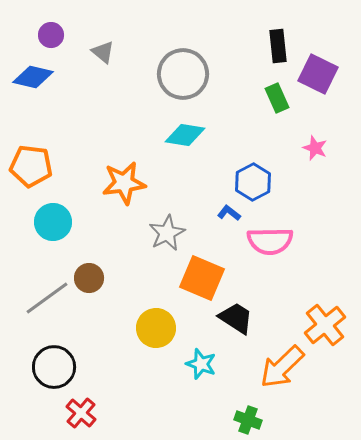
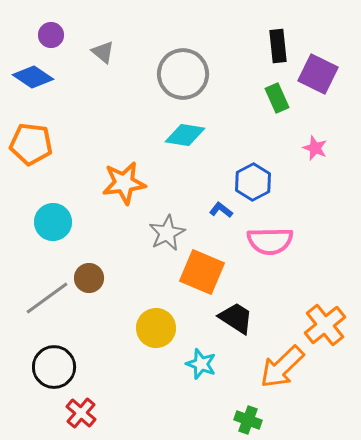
blue diamond: rotated 21 degrees clockwise
orange pentagon: moved 22 px up
blue L-shape: moved 8 px left, 3 px up
orange square: moved 6 px up
